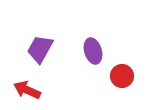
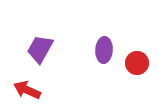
purple ellipse: moved 11 px right, 1 px up; rotated 20 degrees clockwise
red circle: moved 15 px right, 13 px up
